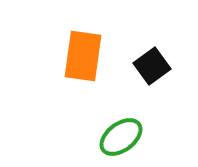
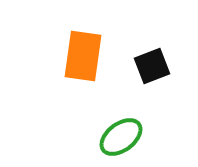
black square: rotated 15 degrees clockwise
